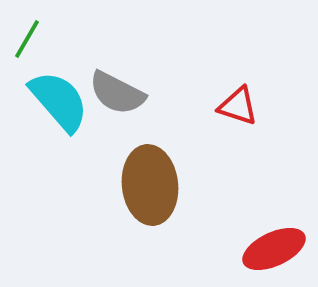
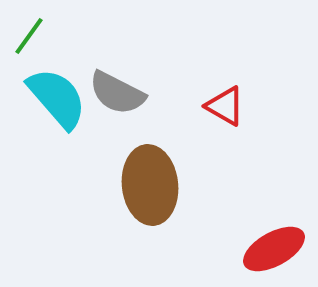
green line: moved 2 px right, 3 px up; rotated 6 degrees clockwise
cyan semicircle: moved 2 px left, 3 px up
red triangle: moved 13 px left; rotated 12 degrees clockwise
red ellipse: rotated 4 degrees counterclockwise
